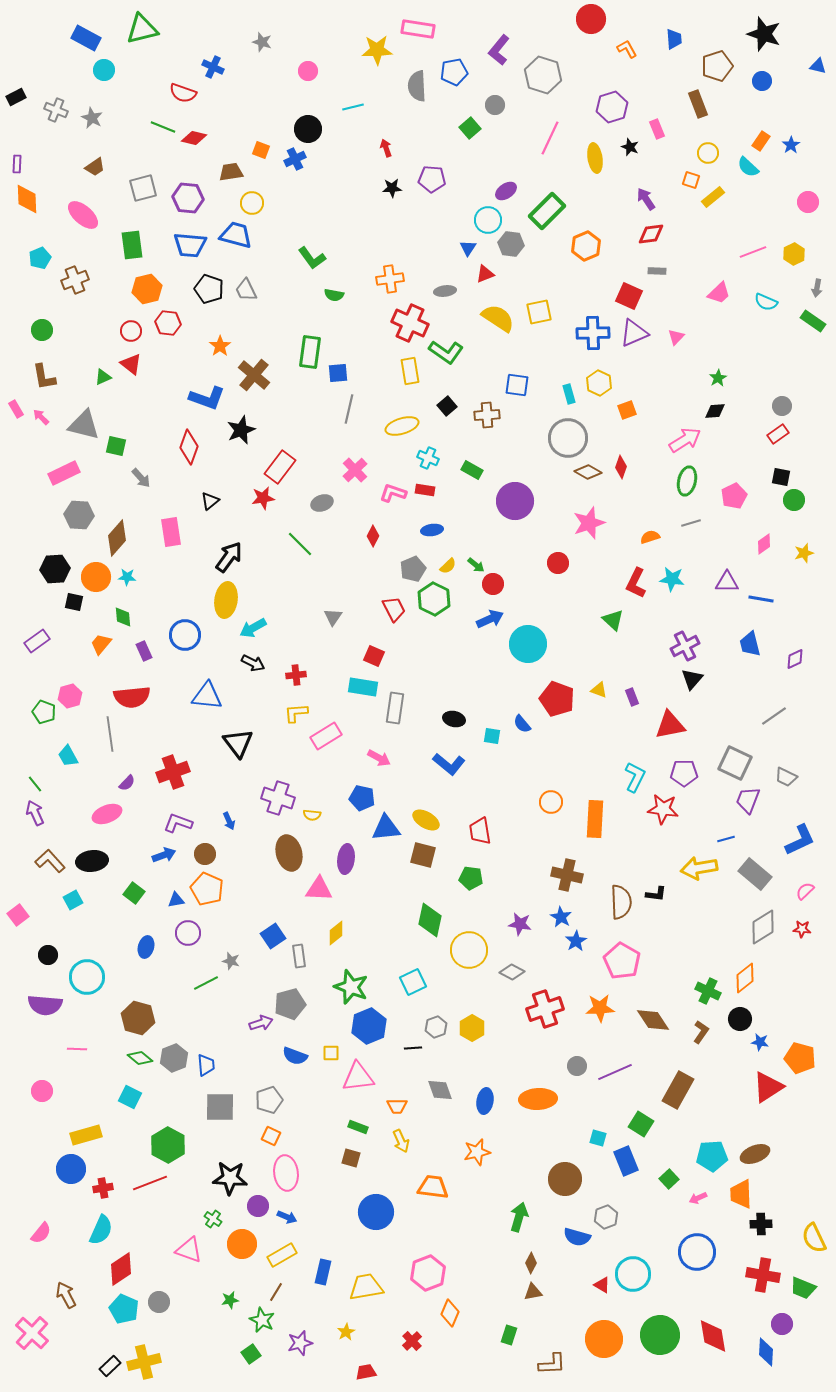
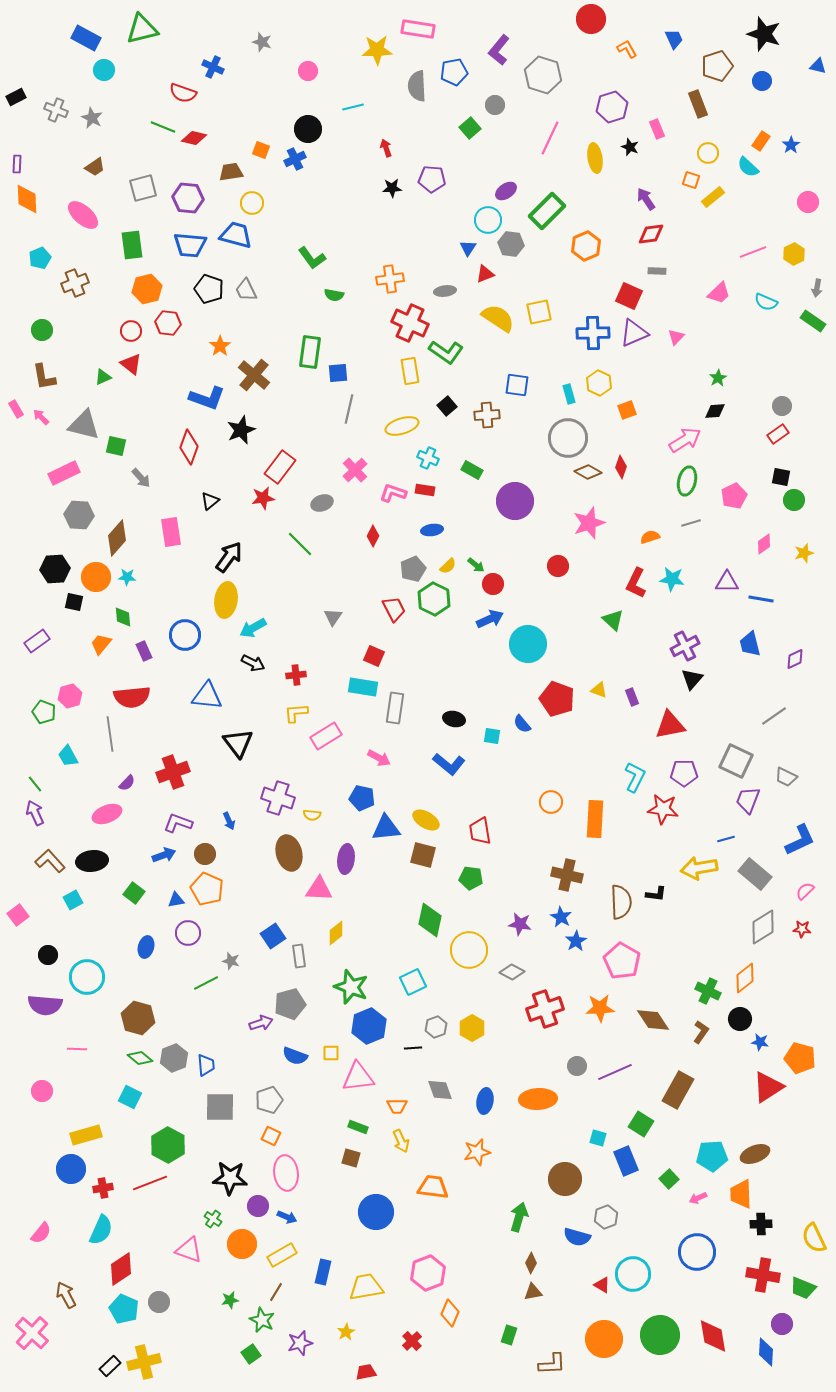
blue trapezoid at (674, 39): rotated 20 degrees counterclockwise
brown cross at (75, 280): moved 3 px down
red circle at (558, 563): moved 3 px down
gray square at (735, 763): moved 1 px right, 2 px up
